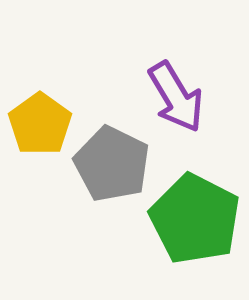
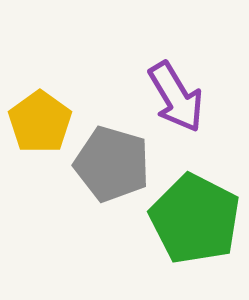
yellow pentagon: moved 2 px up
gray pentagon: rotated 10 degrees counterclockwise
